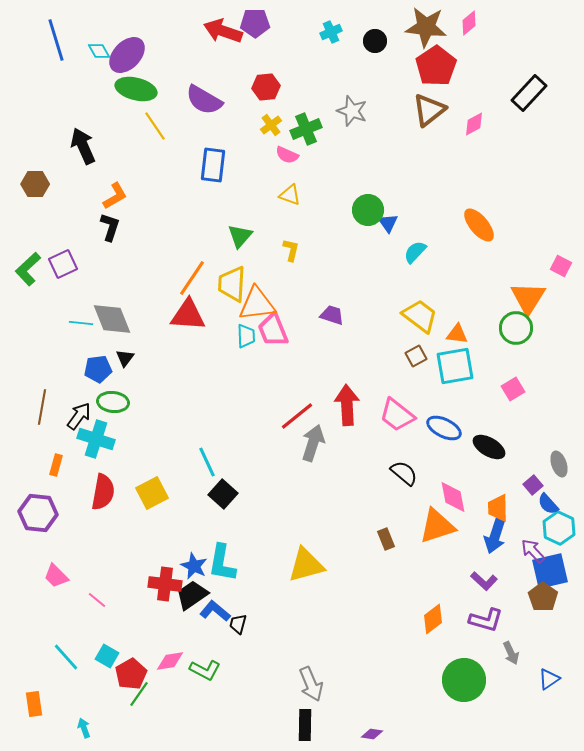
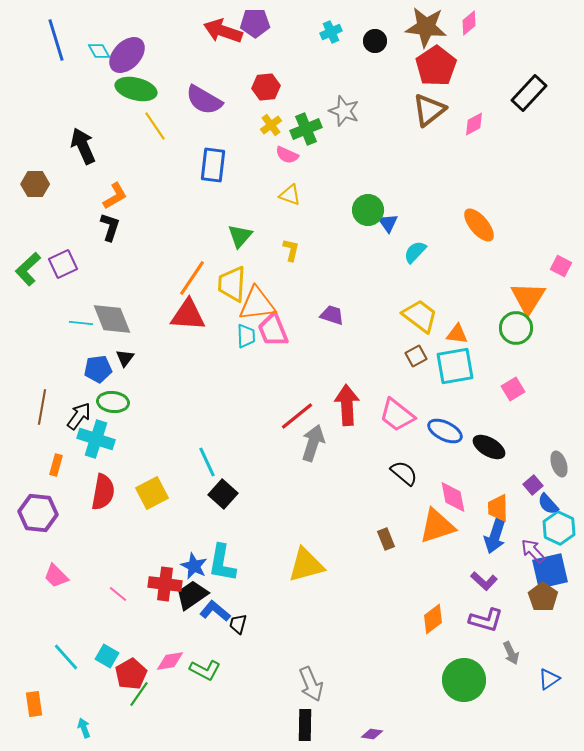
gray star at (352, 111): moved 8 px left
blue ellipse at (444, 428): moved 1 px right, 3 px down
pink line at (97, 600): moved 21 px right, 6 px up
